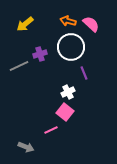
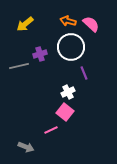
gray line: rotated 12 degrees clockwise
